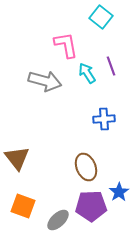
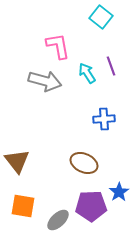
pink L-shape: moved 8 px left, 1 px down
brown triangle: moved 3 px down
brown ellipse: moved 2 px left, 4 px up; rotated 44 degrees counterclockwise
orange square: rotated 10 degrees counterclockwise
